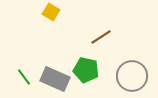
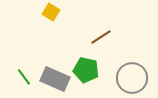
gray circle: moved 2 px down
